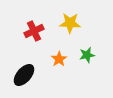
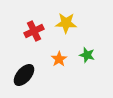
yellow star: moved 4 px left
green star: rotated 28 degrees clockwise
